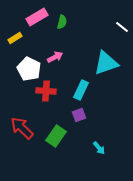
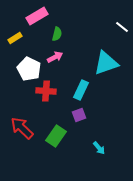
pink rectangle: moved 1 px up
green semicircle: moved 5 px left, 12 px down
